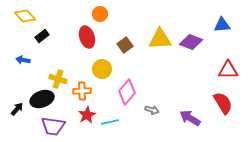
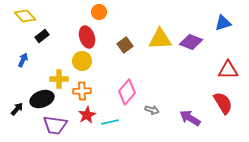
orange circle: moved 1 px left, 2 px up
blue triangle: moved 1 px right, 2 px up; rotated 12 degrees counterclockwise
blue arrow: rotated 104 degrees clockwise
yellow circle: moved 20 px left, 8 px up
yellow cross: moved 1 px right; rotated 18 degrees counterclockwise
purple trapezoid: moved 2 px right, 1 px up
